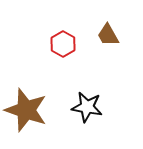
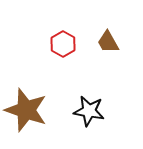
brown trapezoid: moved 7 px down
black star: moved 2 px right, 4 px down
